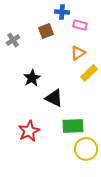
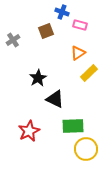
blue cross: rotated 16 degrees clockwise
black star: moved 6 px right
black triangle: moved 1 px right, 1 px down
